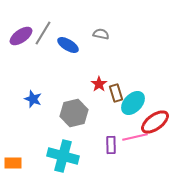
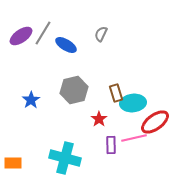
gray semicircle: rotated 77 degrees counterclockwise
blue ellipse: moved 2 px left
red star: moved 35 px down
blue star: moved 2 px left, 1 px down; rotated 18 degrees clockwise
cyan ellipse: rotated 40 degrees clockwise
gray hexagon: moved 23 px up
pink line: moved 1 px left, 1 px down
cyan cross: moved 2 px right, 2 px down
